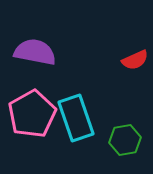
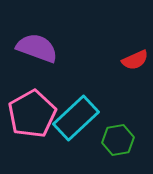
purple semicircle: moved 2 px right, 4 px up; rotated 9 degrees clockwise
cyan rectangle: rotated 66 degrees clockwise
green hexagon: moved 7 px left
